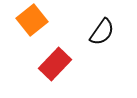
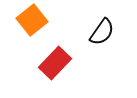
red rectangle: moved 1 px up
